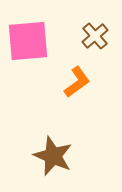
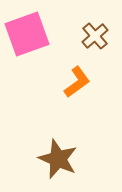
pink square: moved 1 px left, 7 px up; rotated 15 degrees counterclockwise
brown star: moved 5 px right, 3 px down
